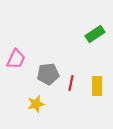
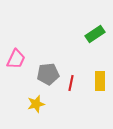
yellow rectangle: moved 3 px right, 5 px up
